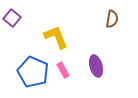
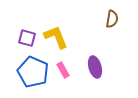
purple square: moved 15 px right, 20 px down; rotated 24 degrees counterclockwise
purple ellipse: moved 1 px left, 1 px down
